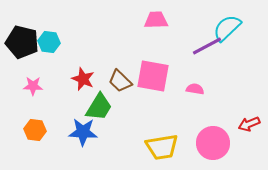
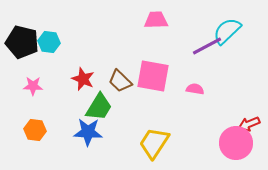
cyan semicircle: moved 3 px down
blue star: moved 5 px right
pink circle: moved 23 px right
yellow trapezoid: moved 8 px left, 4 px up; rotated 132 degrees clockwise
